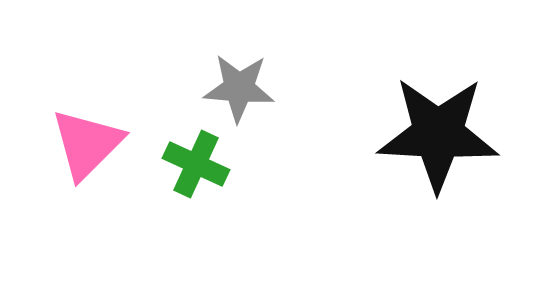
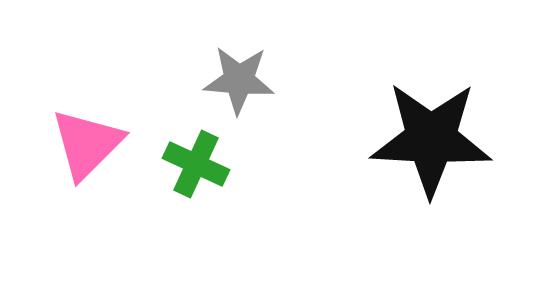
gray star: moved 8 px up
black star: moved 7 px left, 5 px down
